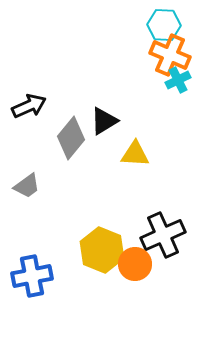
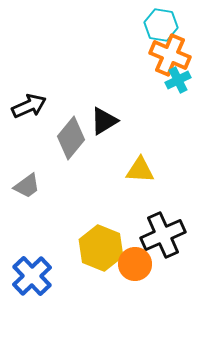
cyan hexagon: moved 3 px left; rotated 8 degrees clockwise
yellow triangle: moved 5 px right, 16 px down
yellow hexagon: moved 1 px left, 2 px up
blue cross: rotated 33 degrees counterclockwise
